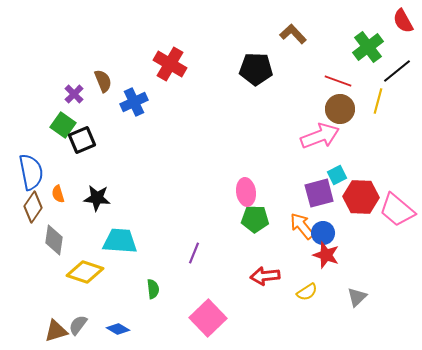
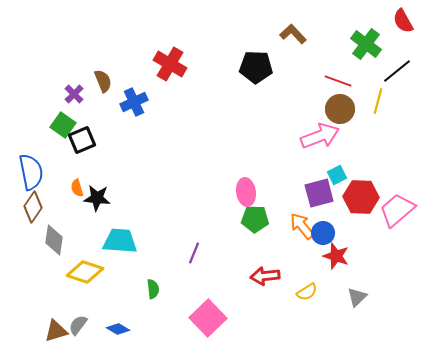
green cross: moved 2 px left, 3 px up; rotated 16 degrees counterclockwise
black pentagon: moved 2 px up
orange semicircle: moved 19 px right, 6 px up
pink trapezoid: rotated 99 degrees clockwise
red star: moved 10 px right, 1 px down
